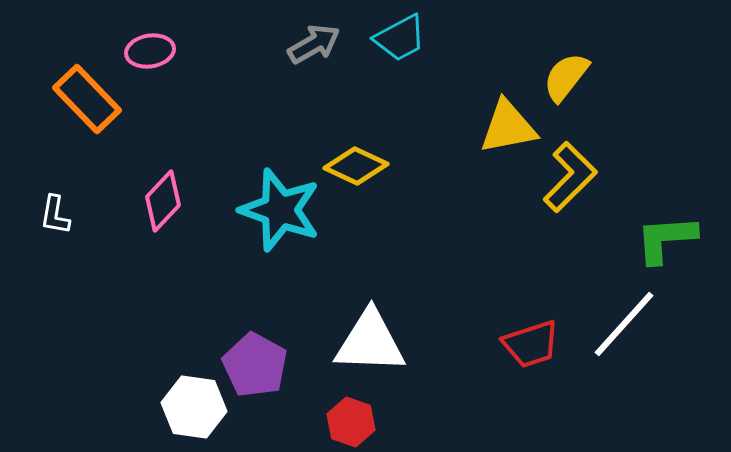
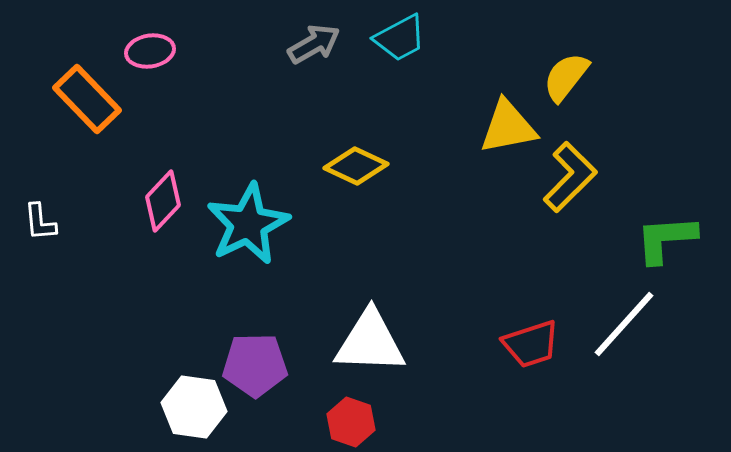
cyan star: moved 32 px left, 14 px down; rotated 26 degrees clockwise
white L-shape: moved 15 px left, 7 px down; rotated 15 degrees counterclockwise
purple pentagon: rotated 30 degrees counterclockwise
